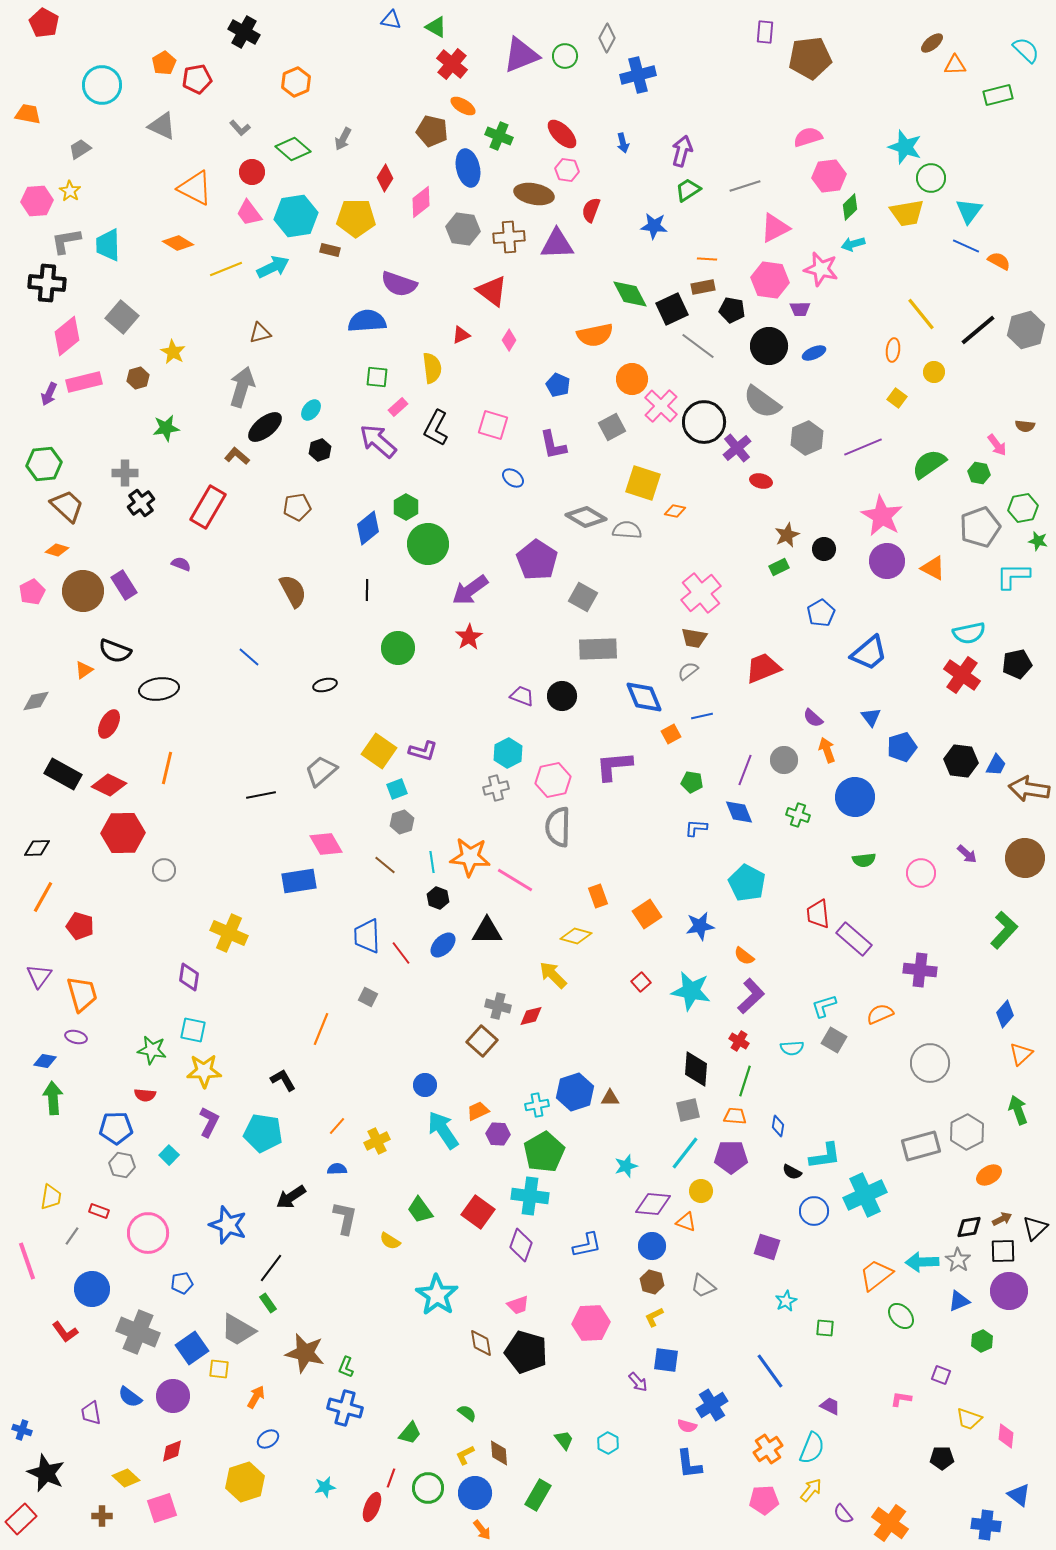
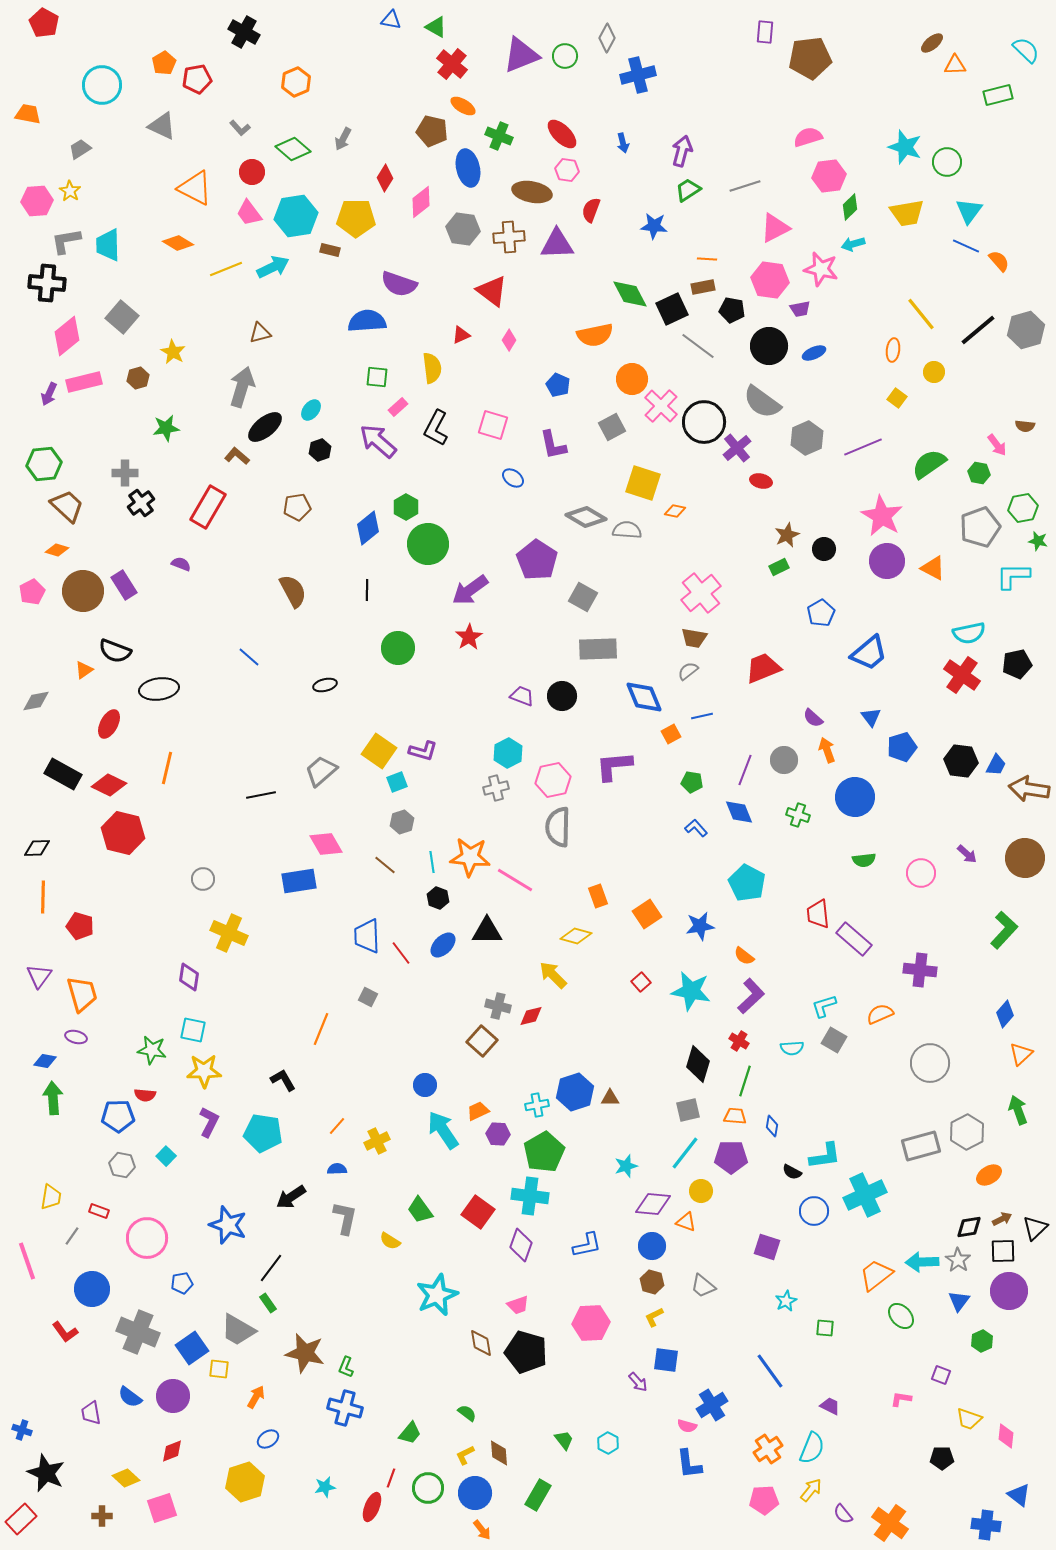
green circle at (931, 178): moved 16 px right, 16 px up
brown ellipse at (534, 194): moved 2 px left, 2 px up
orange semicircle at (999, 261): rotated 20 degrees clockwise
purple trapezoid at (800, 309): rotated 10 degrees counterclockwise
cyan square at (397, 789): moved 7 px up
blue L-shape at (696, 828): rotated 45 degrees clockwise
red hexagon at (123, 833): rotated 15 degrees clockwise
gray circle at (164, 870): moved 39 px right, 9 px down
orange line at (43, 897): rotated 28 degrees counterclockwise
black diamond at (696, 1069): moved 2 px right, 5 px up; rotated 12 degrees clockwise
blue diamond at (778, 1126): moved 6 px left
blue pentagon at (116, 1128): moved 2 px right, 12 px up
cyan square at (169, 1155): moved 3 px left, 1 px down
pink circle at (148, 1233): moved 1 px left, 5 px down
cyan star at (437, 1295): rotated 15 degrees clockwise
blue triangle at (959, 1301): rotated 30 degrees counterclockwise
